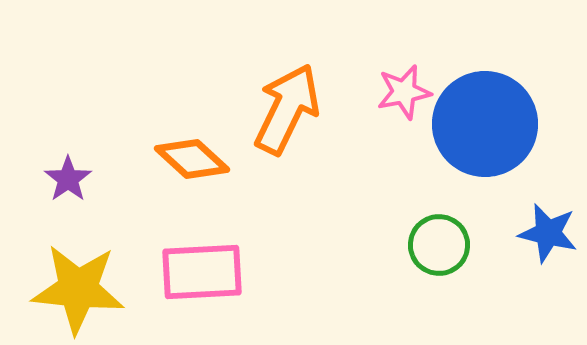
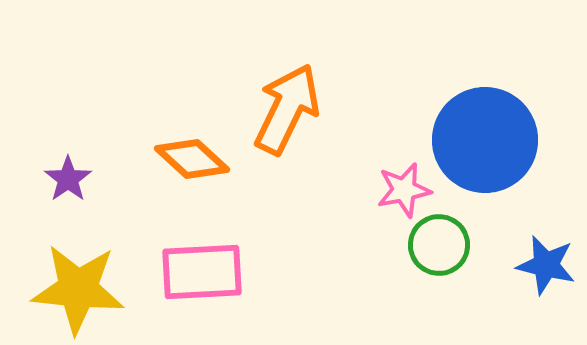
pink star: moved 98 px down
blue circle: moved 16 px down
blue star: moved 2 px left, 32 px down
